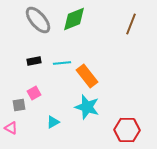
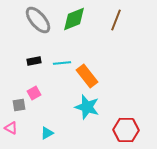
brown line: moved 15 px left, 4 px up
cyan triangle: moved 6 px left, 11 px down
red hexagon: moved 1 px left
